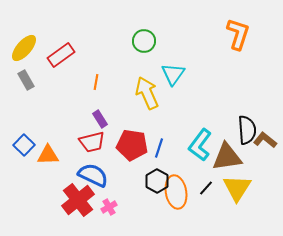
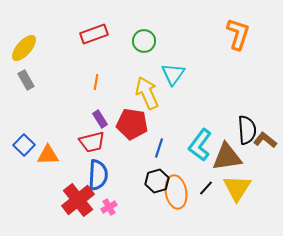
red rectangle: moved 33 px right, 21 px up; rotated 16 degrees clockwise
red pentagon: moved 21 px up
blue semicircle: moved 5 px right; rotated 68 degrees clockwise
black hexagon: rotated 15 degrees clockwise
